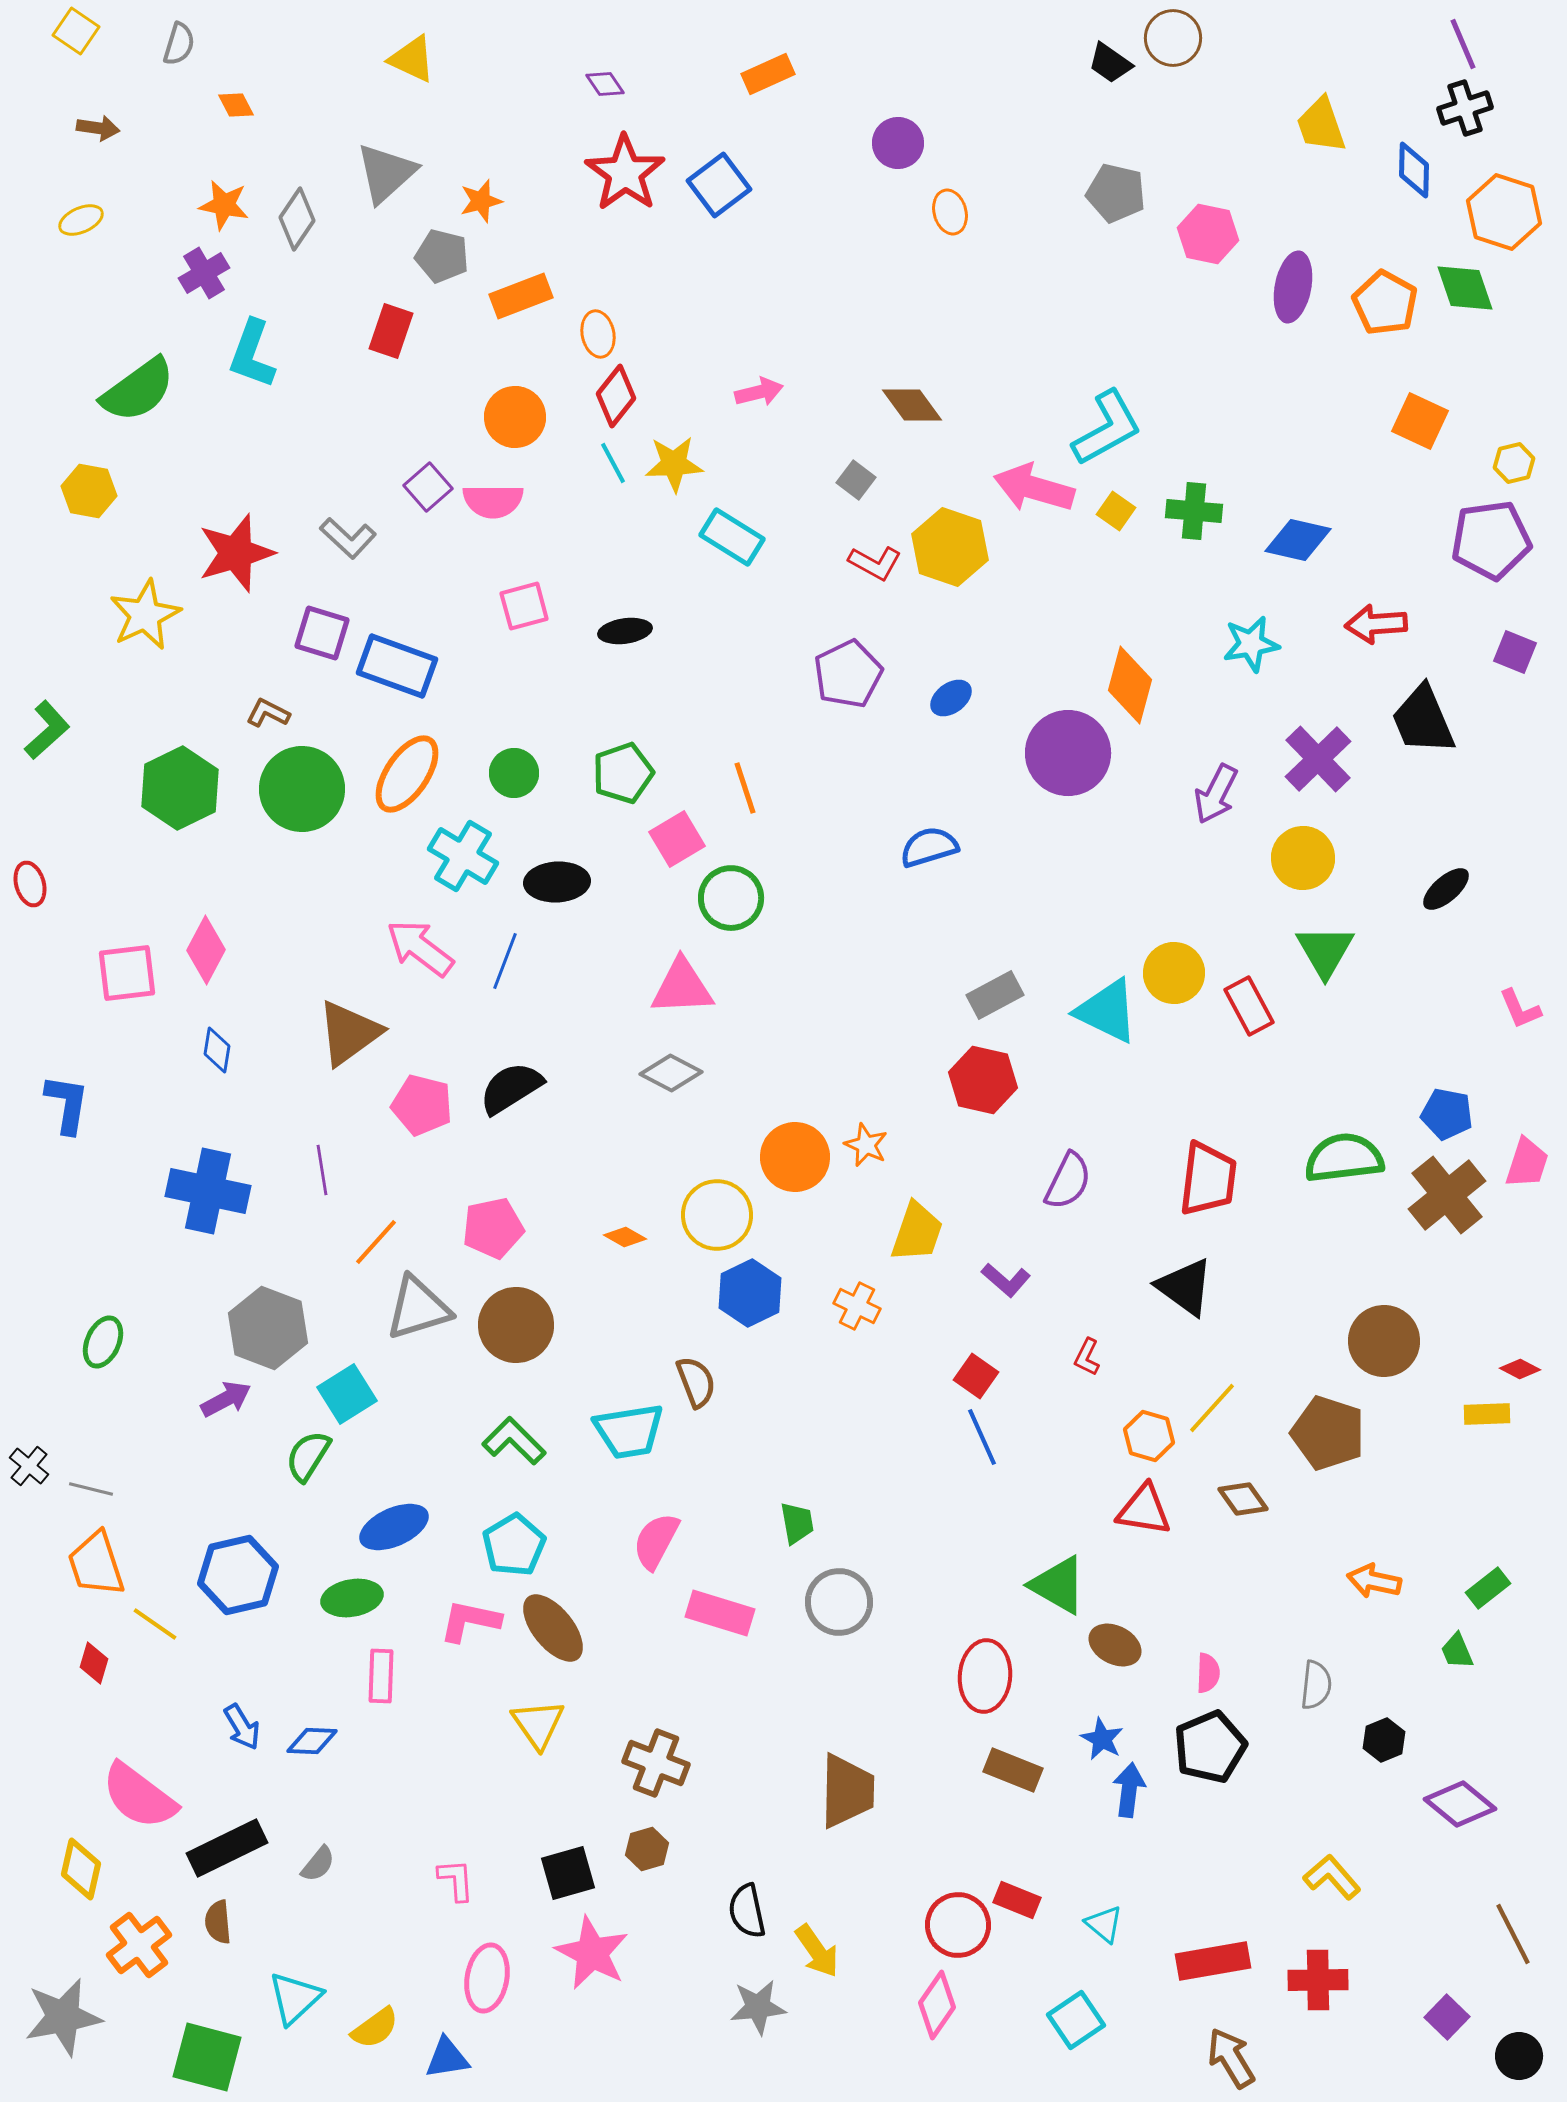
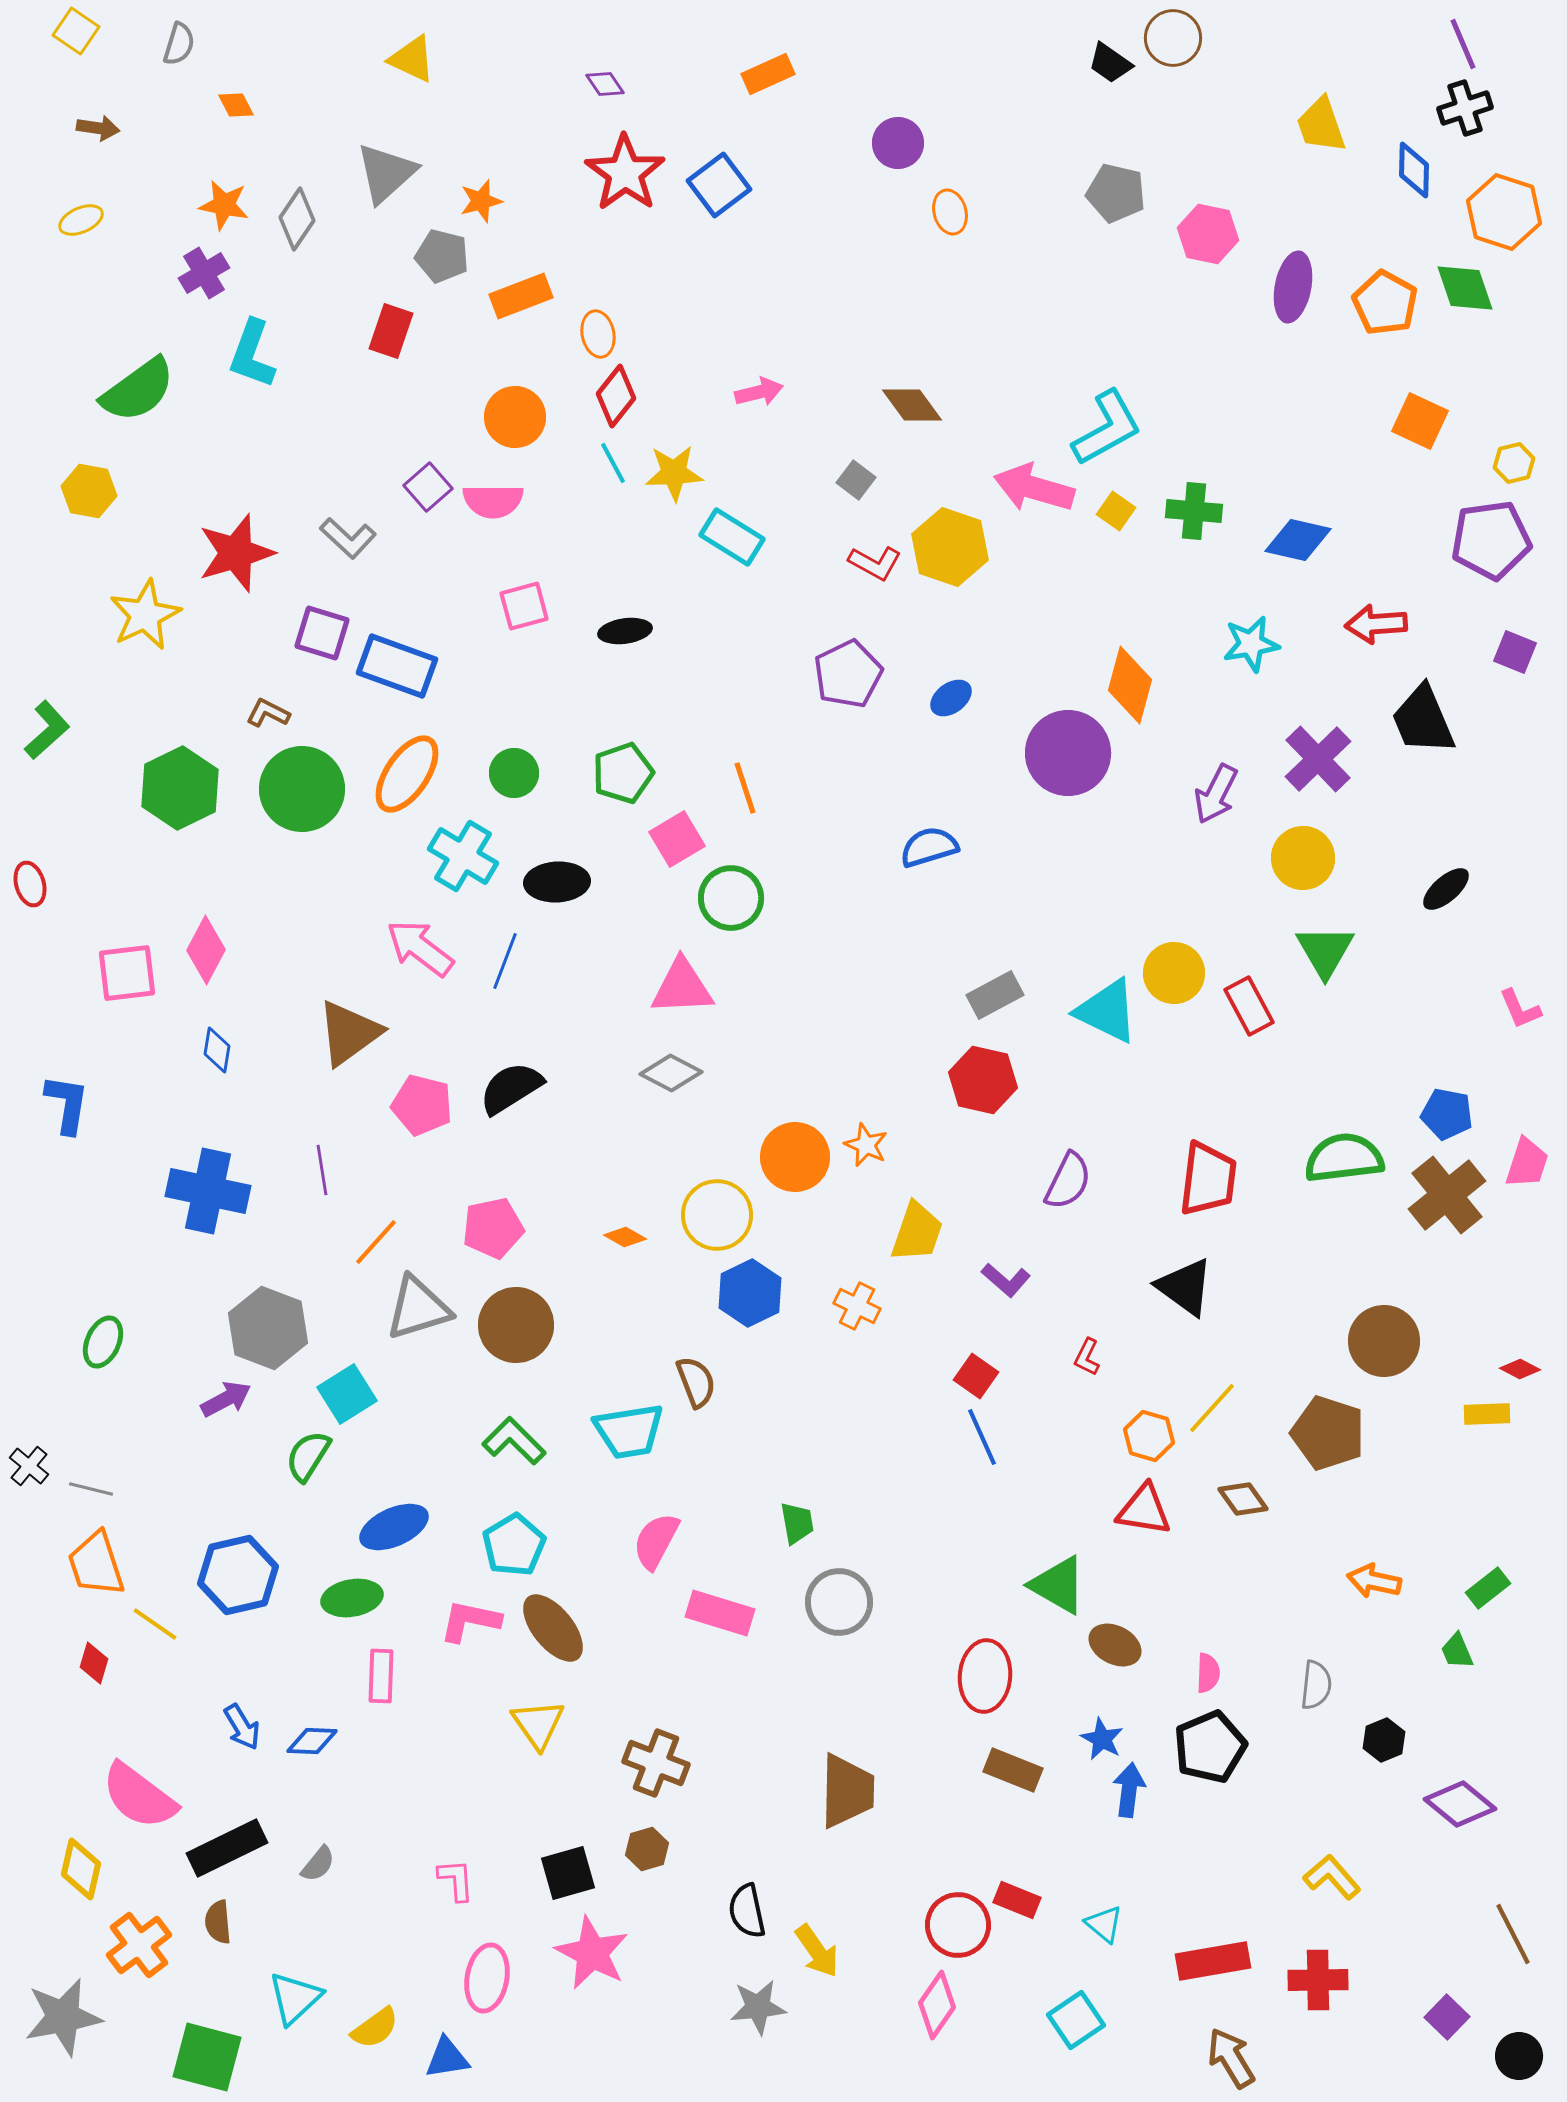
yellow star at (674, 464): moved 9 px down
